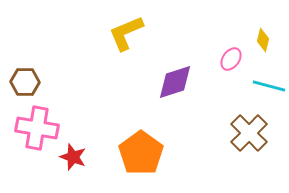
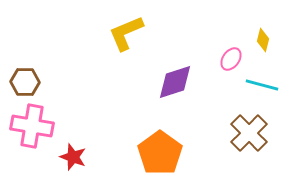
cyan line: moved 7 px left, 1 px up
pink cross: moved 5 px left, 2 px up
orange pentagon: moved 19 px right
